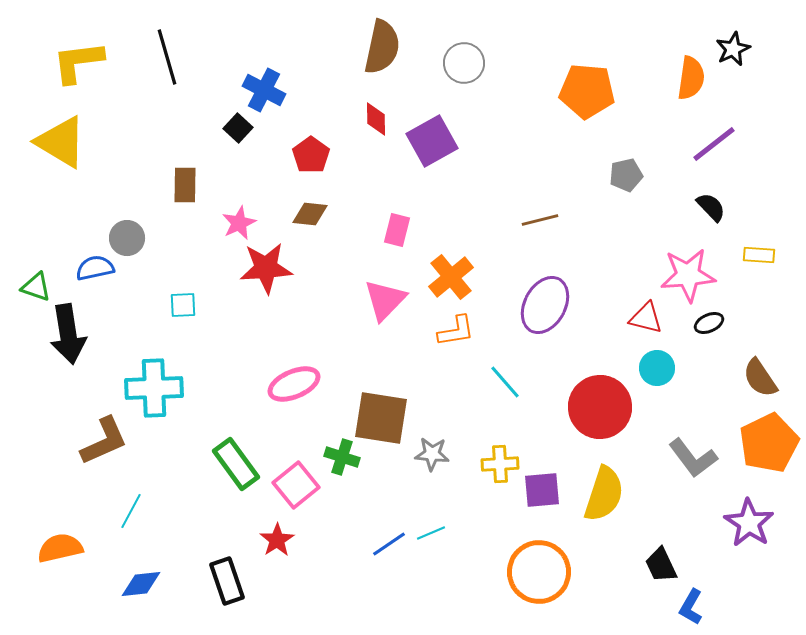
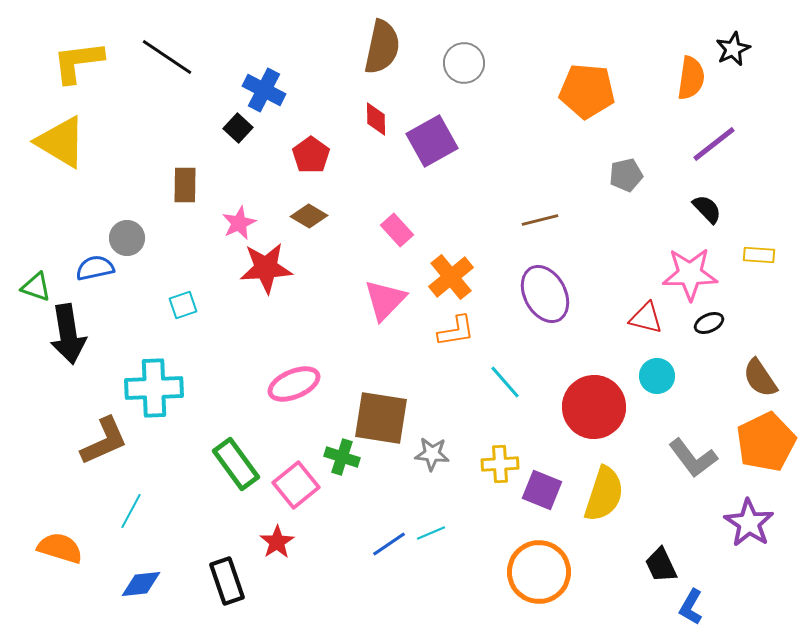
black line at (167, 57): rotated 40 degrees counterclockwise
black semicircle at (711, 207): moved 4 px left, 2 px down
brown diamond at (310, 214): moved 1 px left, 2 px down; rotated 24 degrees clockwise
pink rectangle at (397, 230): rotated 56 degrees counterclockwise
pink star at (688, 275): moved 2 px right, 1 px up; rotated 4 degrees clockwise
cyan square at (183, 305): rotated 16 degrees counterclockwise
purple ellipse at (545, 305): moved 11 px up; rotated 56 degrees counterclockwise
cyan circle at (657, 368): moved 8 px down
red circle at (600, 407): moved 6 px left
orange pentagon at (769, 443): moved 3 px left, 1 px up
purple square at (542, 490): rotated 27 degrees clockwise
red star at (277, 540): moved 2 px down
orange semicircle at (60, 548): rotated 30 degrees clockwise
